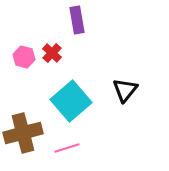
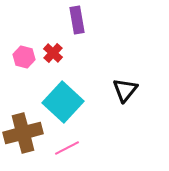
red cross: moved 1 px right
cyan square: moved 8 px left, 1 px down; rotated 6 degrees counterclockwise
pink line: rotated 10 degrees counterclockwise
